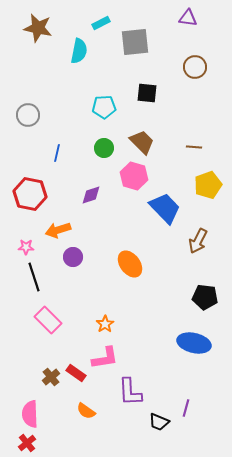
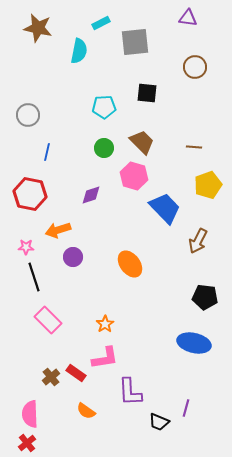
blue line: moved 10 px left, 1 px up
